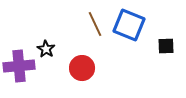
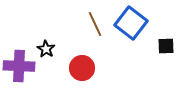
blue square: moved 2 px right, 2 px up; rotated 16 degrees clockwise
purple cross: rotated 8 degrees clockwise
